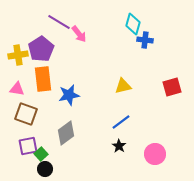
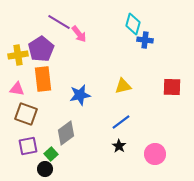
red square: rotated 18 degrees clockwise
blue star: moved 11 px right
green square: moved 10 px right
